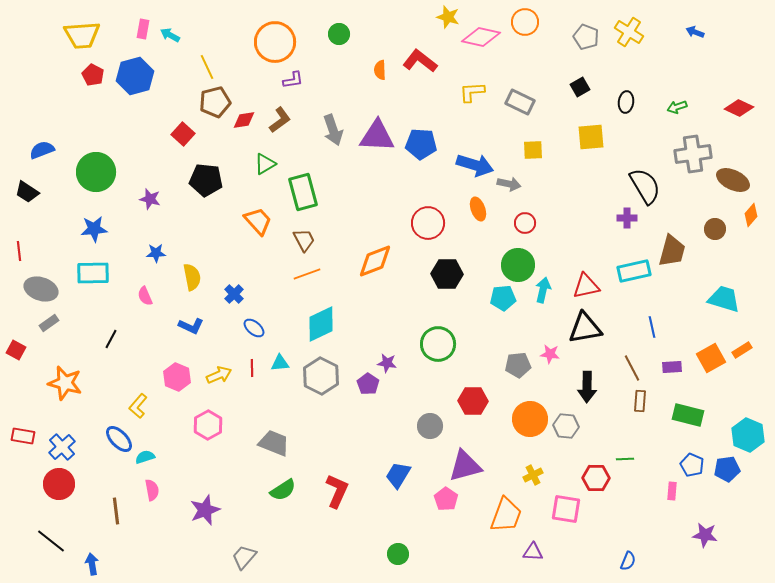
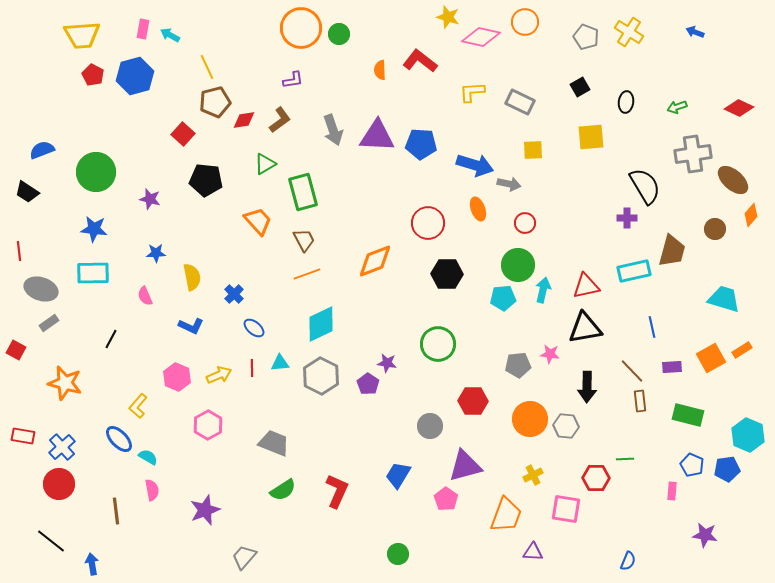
orange circle at (275, 42): moved 26 px right, 14 px up
brown ellipse at (733, 180): rotated 16 degrees clockwise
blue star at (94, 229): rotated 12 degrees clockwise
brown line at (632, 368): moved 3 px down; rotated 16 degrees counterclockwise
brown rectangle at (640, 401): rotated 10 degrees counterclockwise
cyan semicircle at (145, 457): moved 3 px right; rotated 48 degrees clockwise
